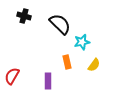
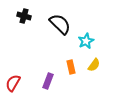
cyan star: moved 4 px right, 1 px up; rotated 14 degrees counterclockwise
orange rectangle: moved 4 px right, 5 px down
red semicircle: moved 1 px right, 7 px down
purple rectangle: rotated 21 degrees clockwise
